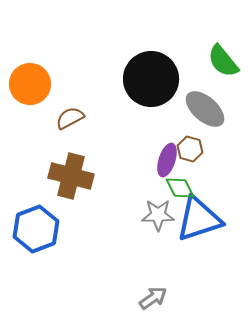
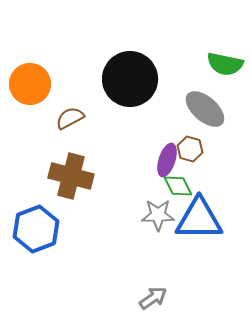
green semicircle: moved 2 px right, 3 px down; rotated 39 degrees counterclockwise
black circle: moved 21 px left
green diamond: moved 2 px left, 2 px up
blue triangle: rotated 18 degrees clockwise
